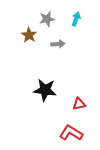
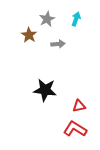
gray star: rotated 14 degrees counterclockwise
red triangle: moved 2 px down
red L-shape: moved 4 px right, 4 px up
